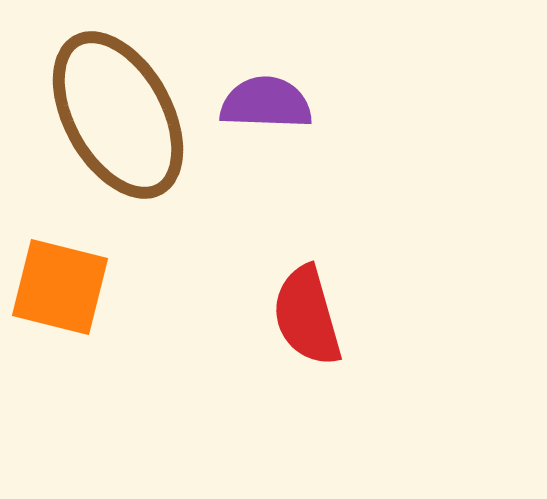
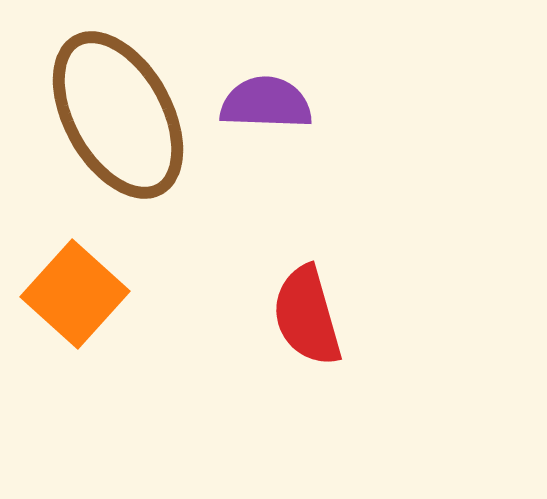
orange square: moved 15 px right, 7 px down; rotated 28 degrees clockwise
